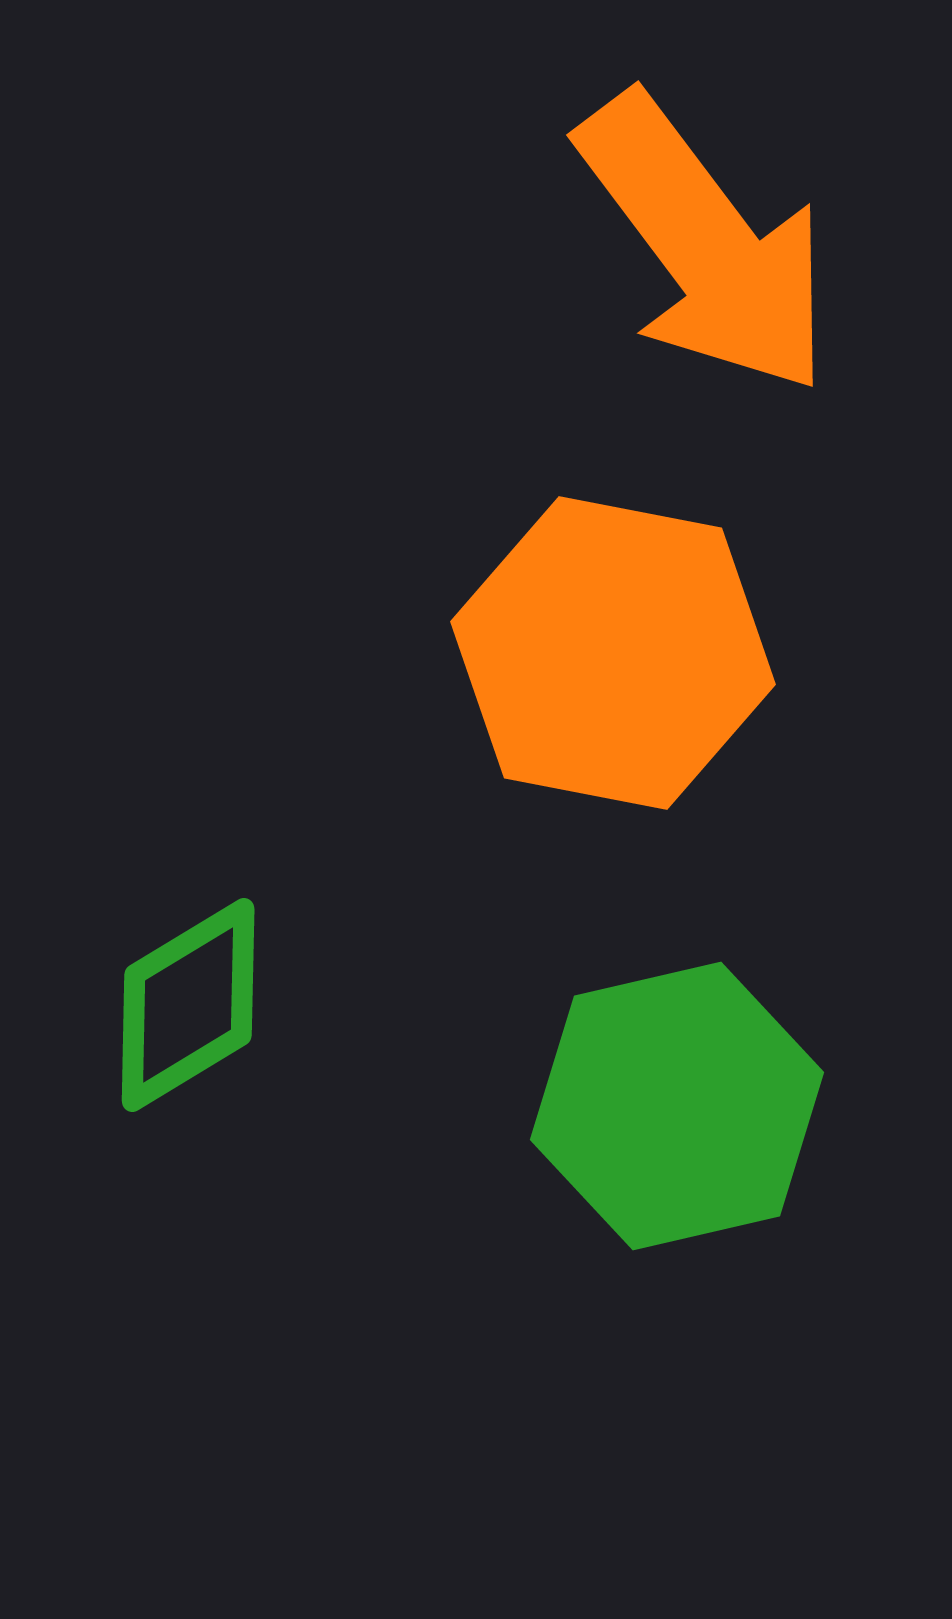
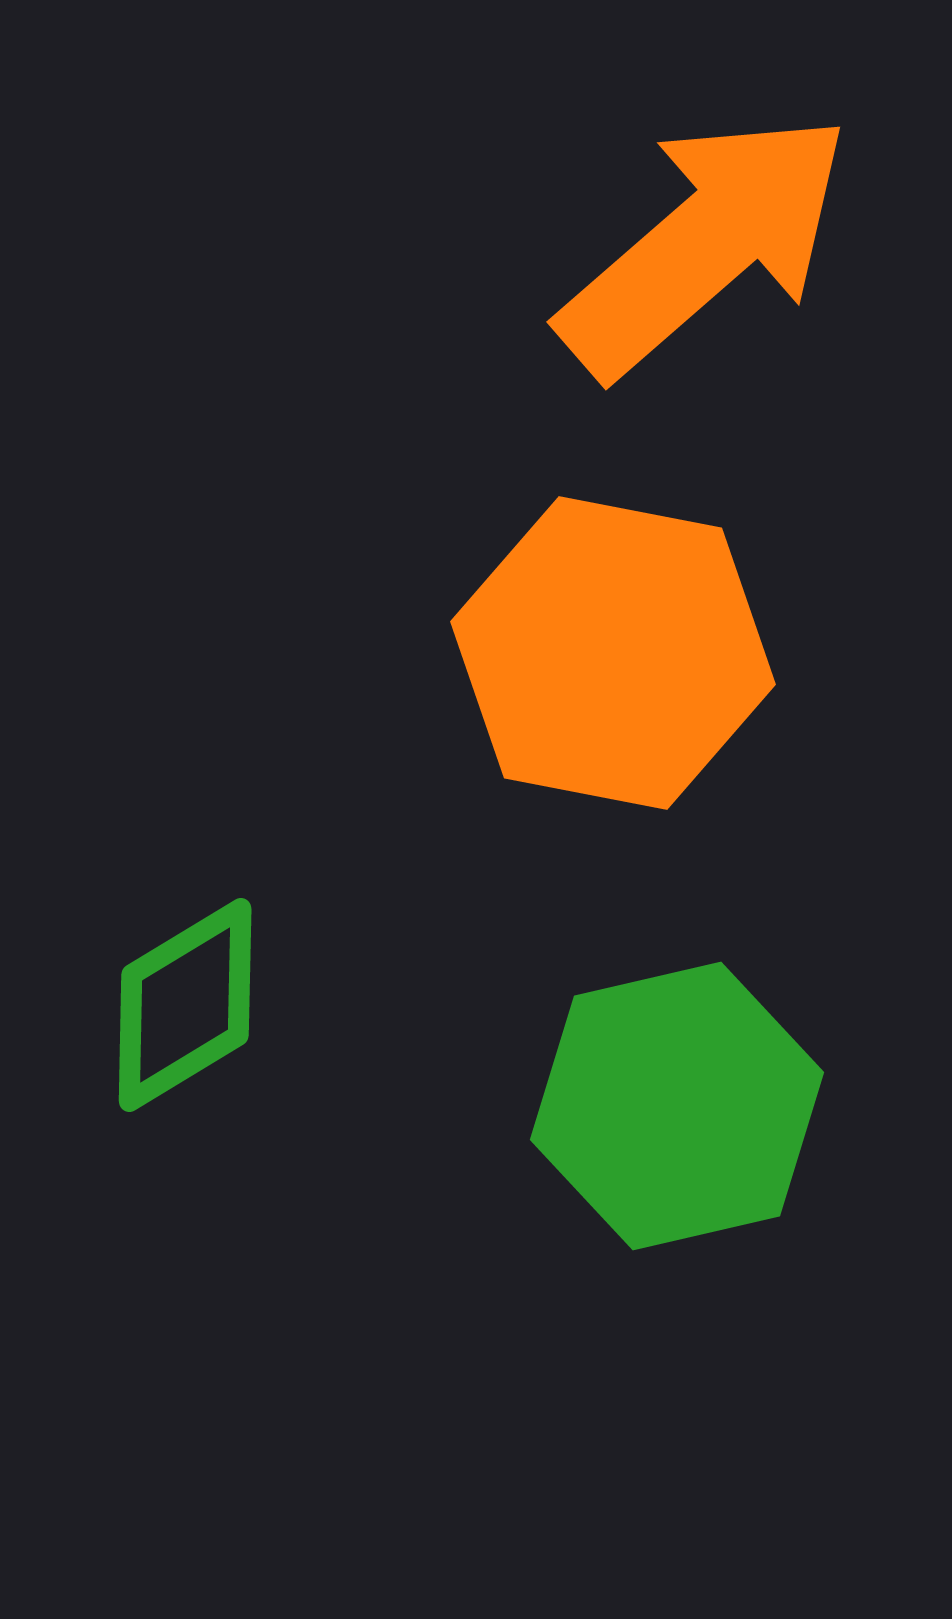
orange arrow: rotated 94 degrees counterclockwise
green diamond: moved 3 px left
